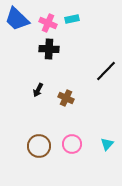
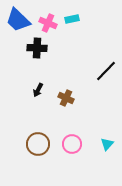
blue trapezoid: moved 1 px right, 1 px down
black cross: moved 12 px left, 1 px up
brown circle: moved 1 px left, 2 px up
